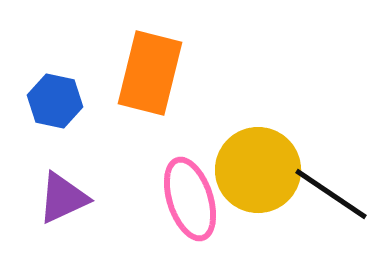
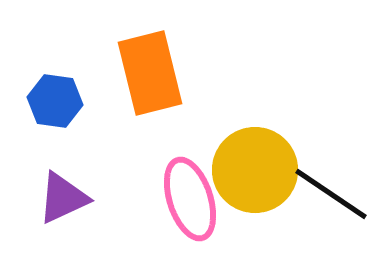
orange rectangle: rotated 28 degrees counterclockwise
blue hexagon: rotated 4 degrees counterclockwise
yellow circle: moved 3 px left
